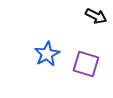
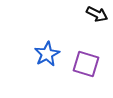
black arrow: moved 1 px right, 2 px up
